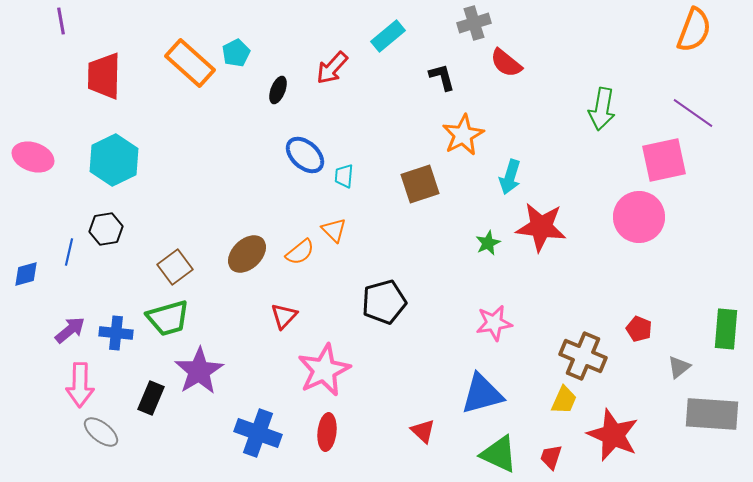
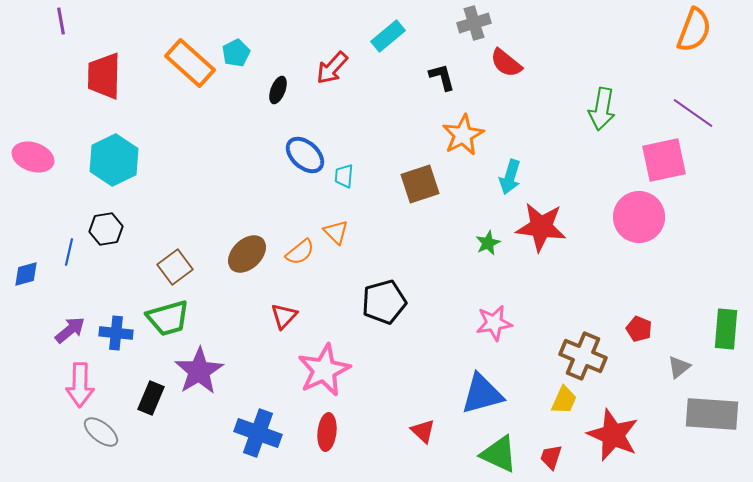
orange triangle at (334, 230): moved 2 px right, 2 px down
